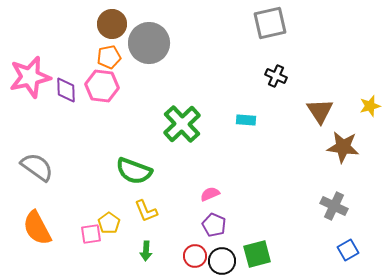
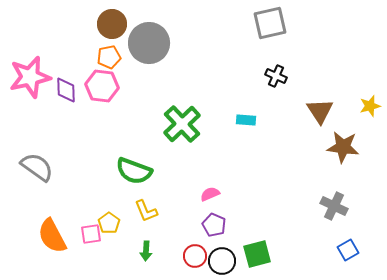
orange semicircle: moved 15 px right, 8 px down
